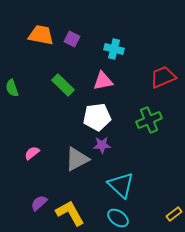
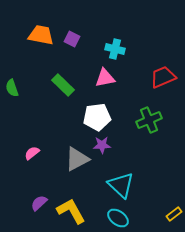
cyan cross: moved 1 px right
pink triangle: moved 2 px right, 3 px up
yellow L-shape: moved 1 px right, 2 px up
